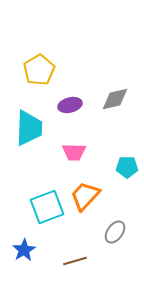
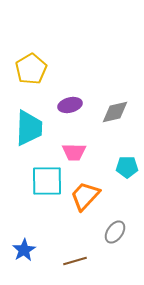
yellow pentagon: moved 8 px left, 1 px up
gray diamond: moved 13 px down
cyan square: moved 26 px up; rotated 20 degrees clockwise
